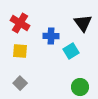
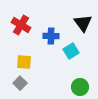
red cross: moved 1 px right, 2 px down
yellow square: moved 4 px right, 11 px down
